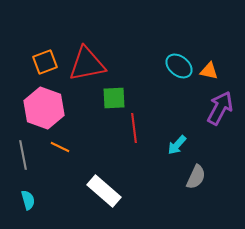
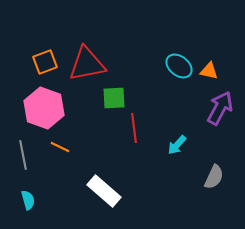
gray semicircle: moved 18 px right
